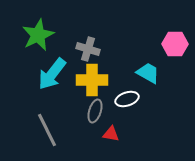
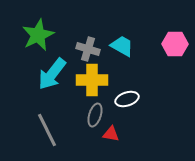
cyan trapezoid: moved 26 px left, 27 px up
gray ellipse: moved 4 px down
